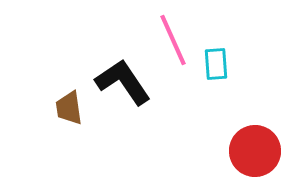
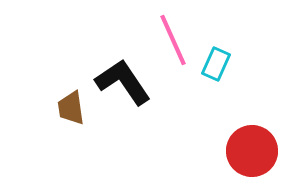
cyan rectangle: rotated 28 degrees clockwise
brown trapezoid: moved 2 px right
red circle: moved 3 px left
